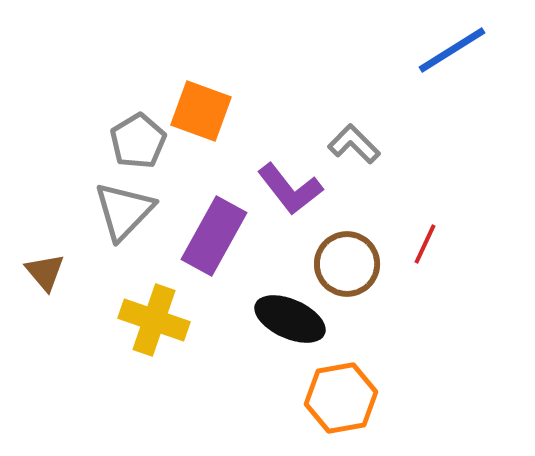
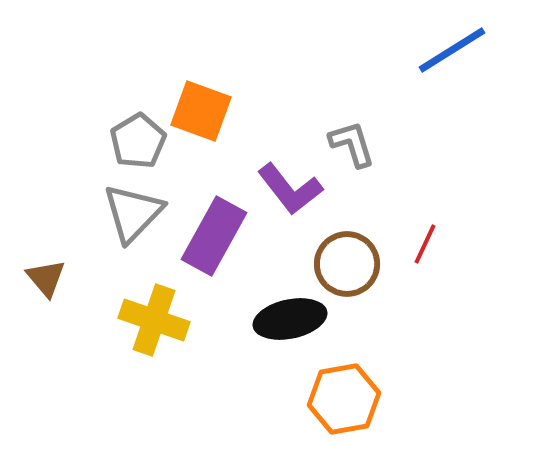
gray L-shape: moved 2 px left; rotated 28 degrees clockwise
gray triangle: moved 9 px right, 2 px down
brown triangle: moved 1 px right, 6 px down
black ellipse: rotated 36 degrees counterclockwise
orange hexagon: moved 3 px right, 1 px down
